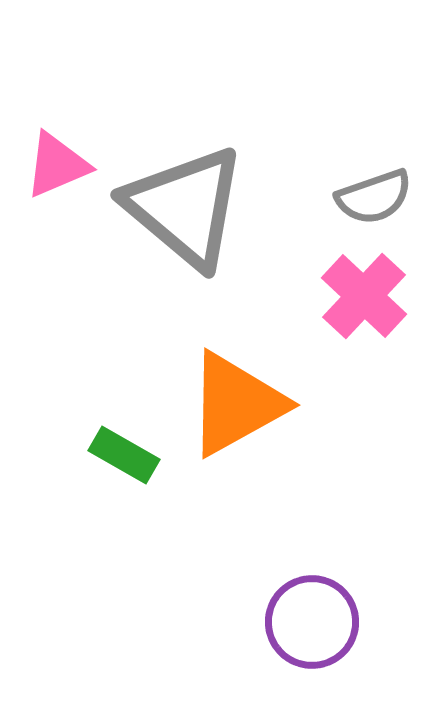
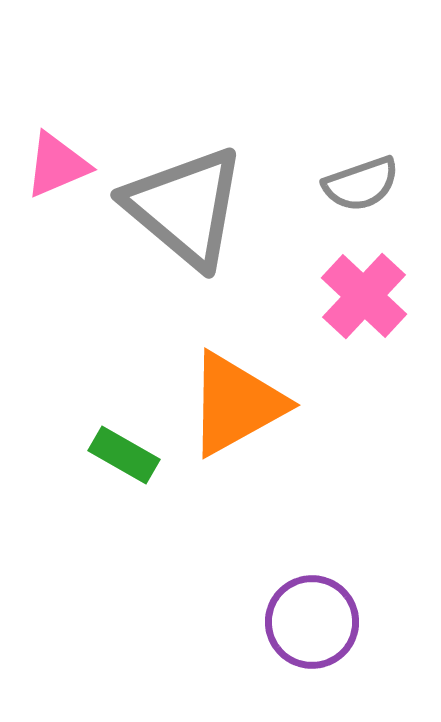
gray semicircle: moved 13 px left, 13 px up
